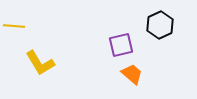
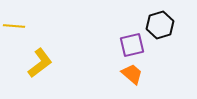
black hexagon: rotated 8 degrees clockwise
purple square: moved 11 px right
yellow L-shape: rotated 96 degrees counterclockwise
